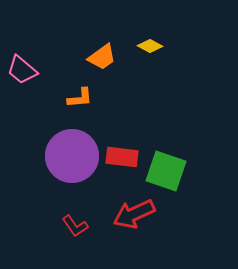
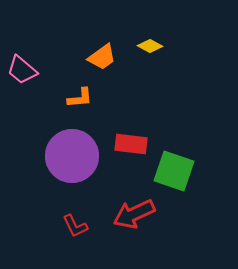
red rectangle: moved 9 px right, 13 px up
green square: moved 8 px right
red L-shape: rotated 8 degrees clockwise
